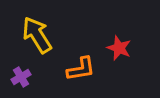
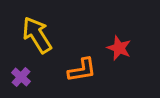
orange L-shape: moved 1 px right, 1 px down
purple cross: rotated 18 degrees counterclockwise
